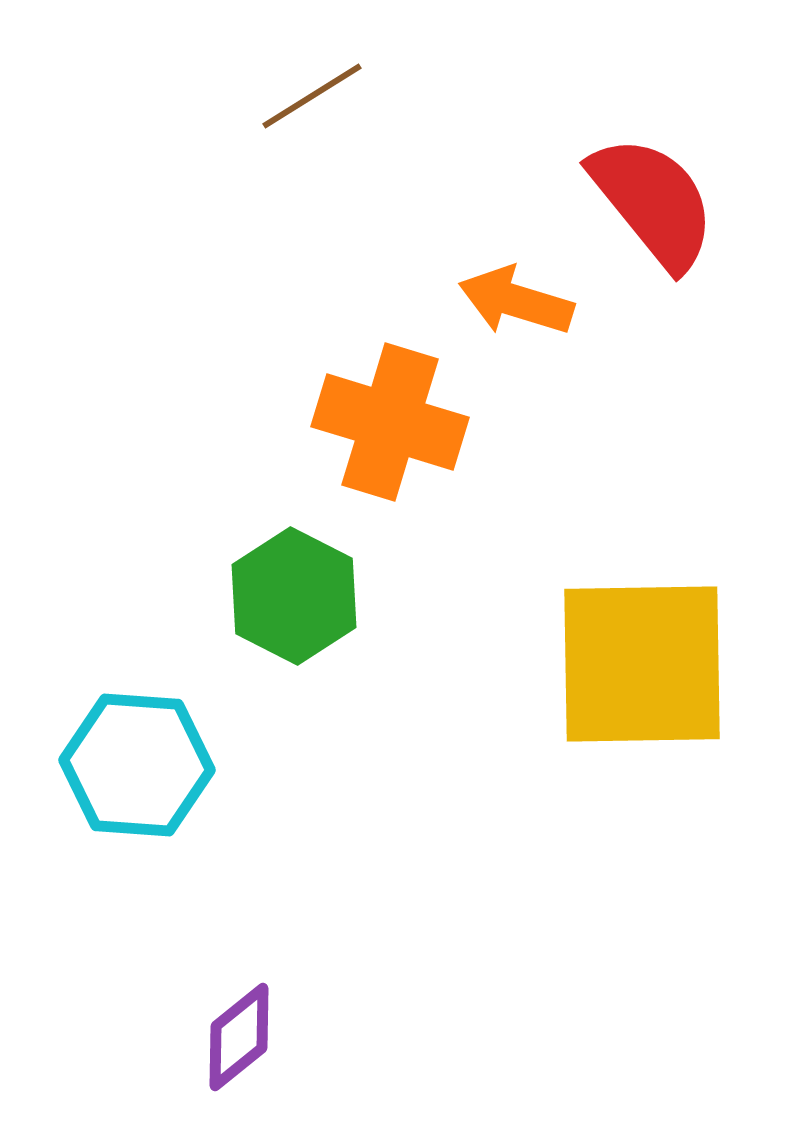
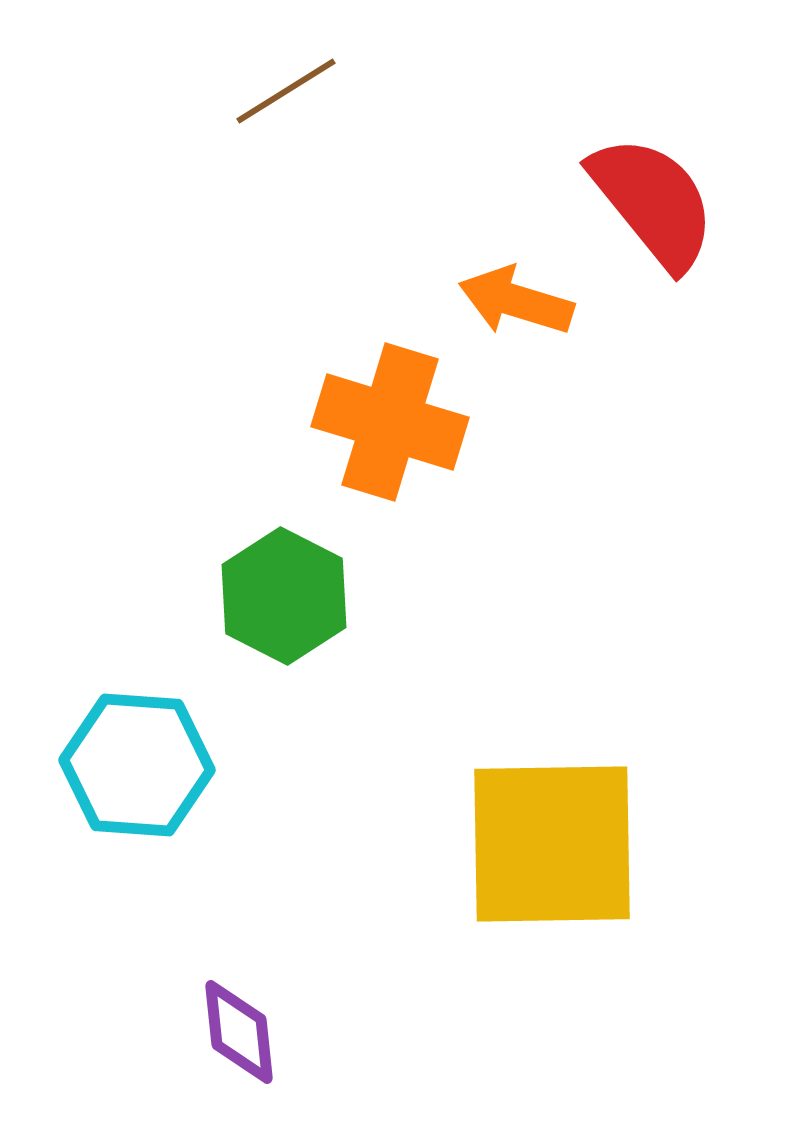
brown line: moved 26 px left, 5 px up
green hexagon: moved 10 px left
yellow square: moved 90 px left, 180 px down
purple diamond: moved 5 px up; rotated 57 degrees counterclockwise
